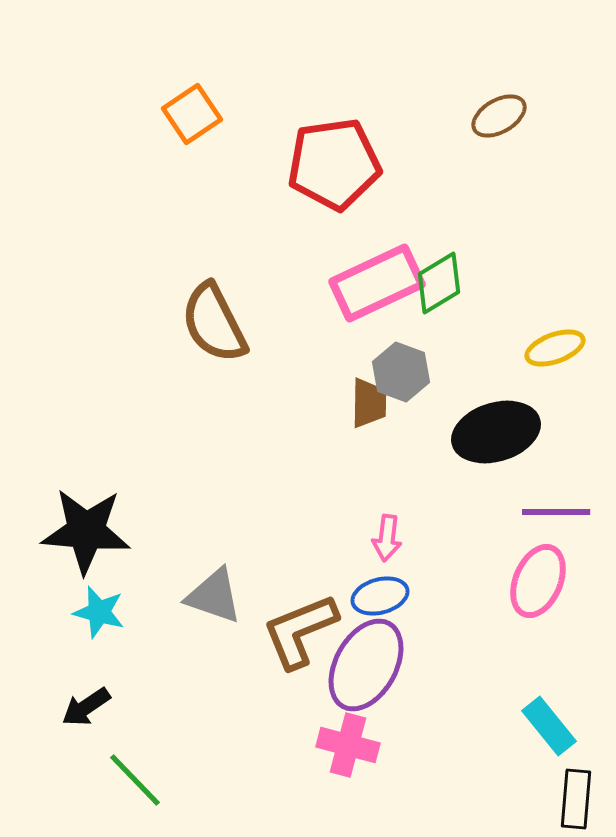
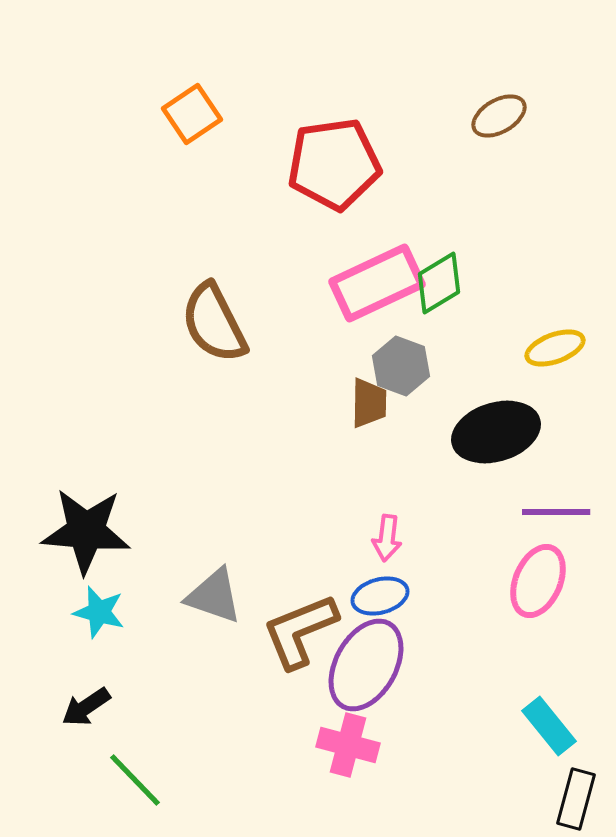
gray hexagon: moved 6 px up
black rectangle: rotated 10 degrees clockwise
